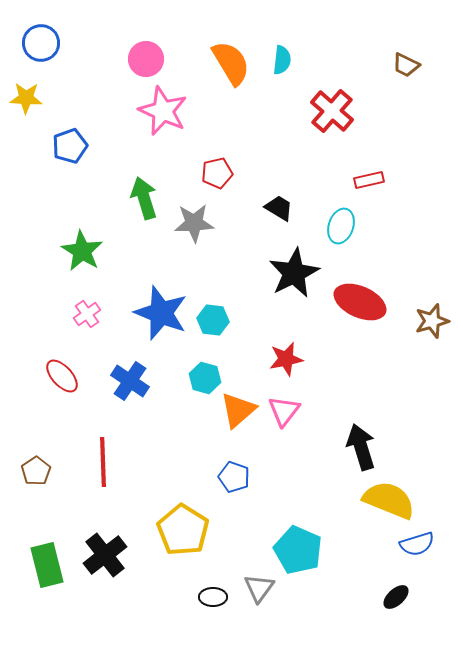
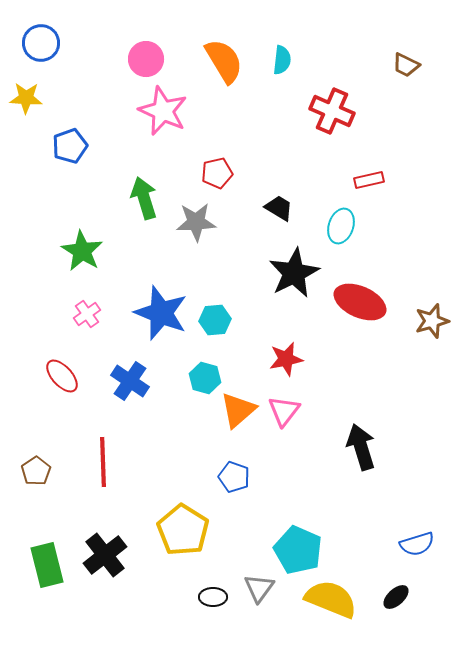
orange semicircle at (231, 63): moved 7 px left, 2 px up
red cross at (332, 111): rotated 18 degrees counterclockwise
gray star at (194, 223): moved 2 px right, 1 px up
cyan hexagon at (213, 320): moved 2 px right; rotated 12 degrees counterclockwise
yellow semicircle at (389, 500): moved 58 px left, 99 px down
